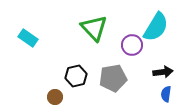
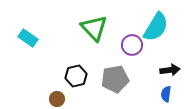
black arrow: moved 7 px right, 2 px up
gray pentagon: moved 2 px right, 1 px down
brown circle: moved 2 px right, 2 px down
